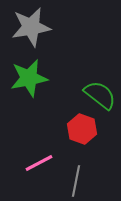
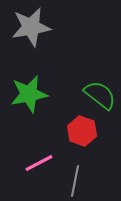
green star: moved 16 px down
red hexagon: moved 2 px down
gray line: moved 1 px left
